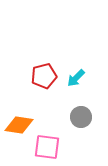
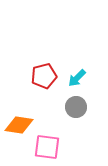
cyan arrow: moved 1 px right
gray circle: moved 5 px left, 10 px up
